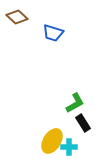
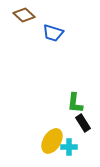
brown diamond: moved 7 px right, 2 px up
green L-shape: rotated 125 degrees clockwise
